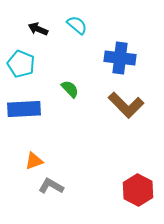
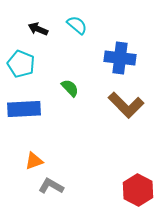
green semicircle: moved 1 px up
